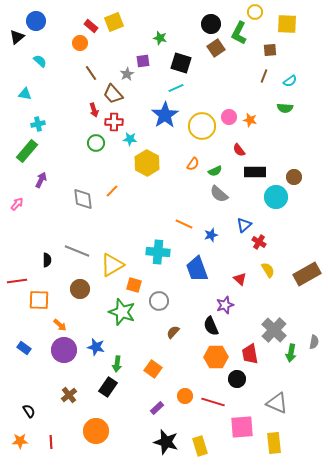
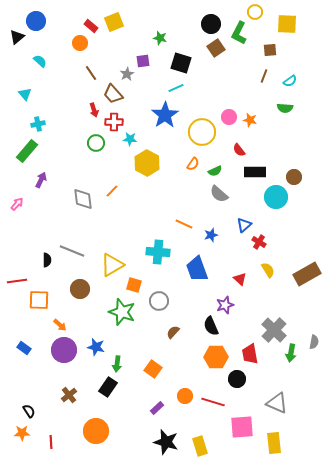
cyan triangle at (25, 94): rotated 40 degrees clockwise
yellow circle at (202, 126): moved 6 px down
gray line at (77, 251): moved 5 px left
orange star at (20, 441): moved 2 px right, 8 px up
